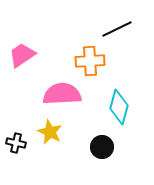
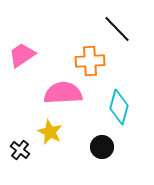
black line: rotated 72 degrees clockwise
pink semicircle: moved 1 px right, 1 px up
black cross: moved 4 px right, 7 px down; rotated 24 degrees clockwise
